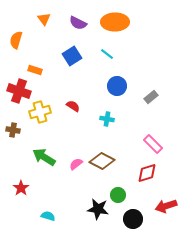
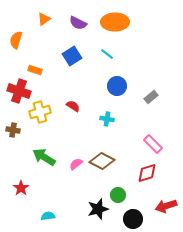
orange triangle: rotated 32 degrees clockwise
black star: rotated 25 degrees counterclockwise
cyan semicircle: rotated 24 degrees counterclockwise
